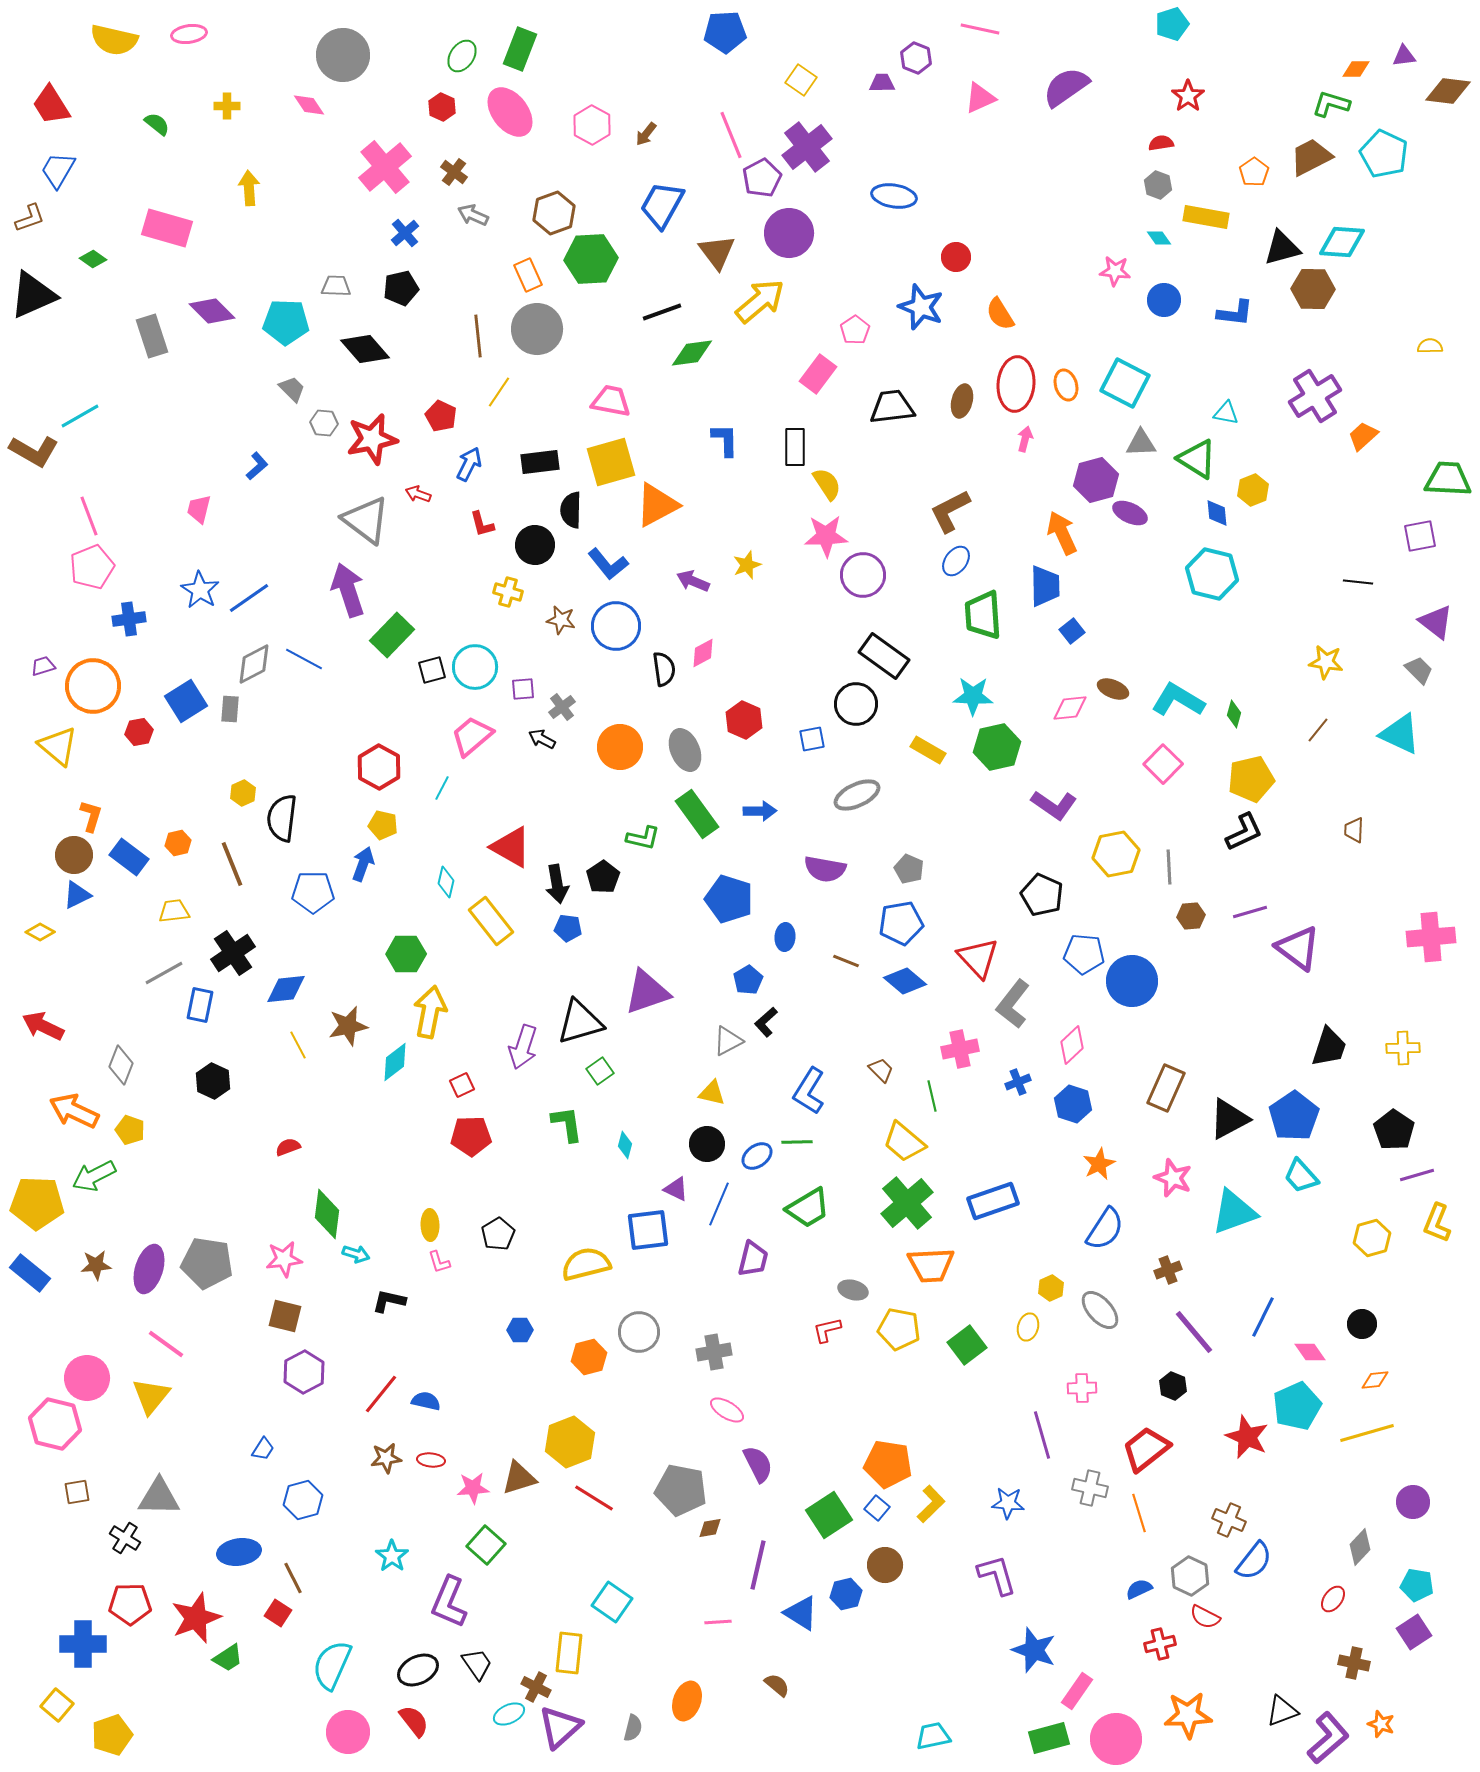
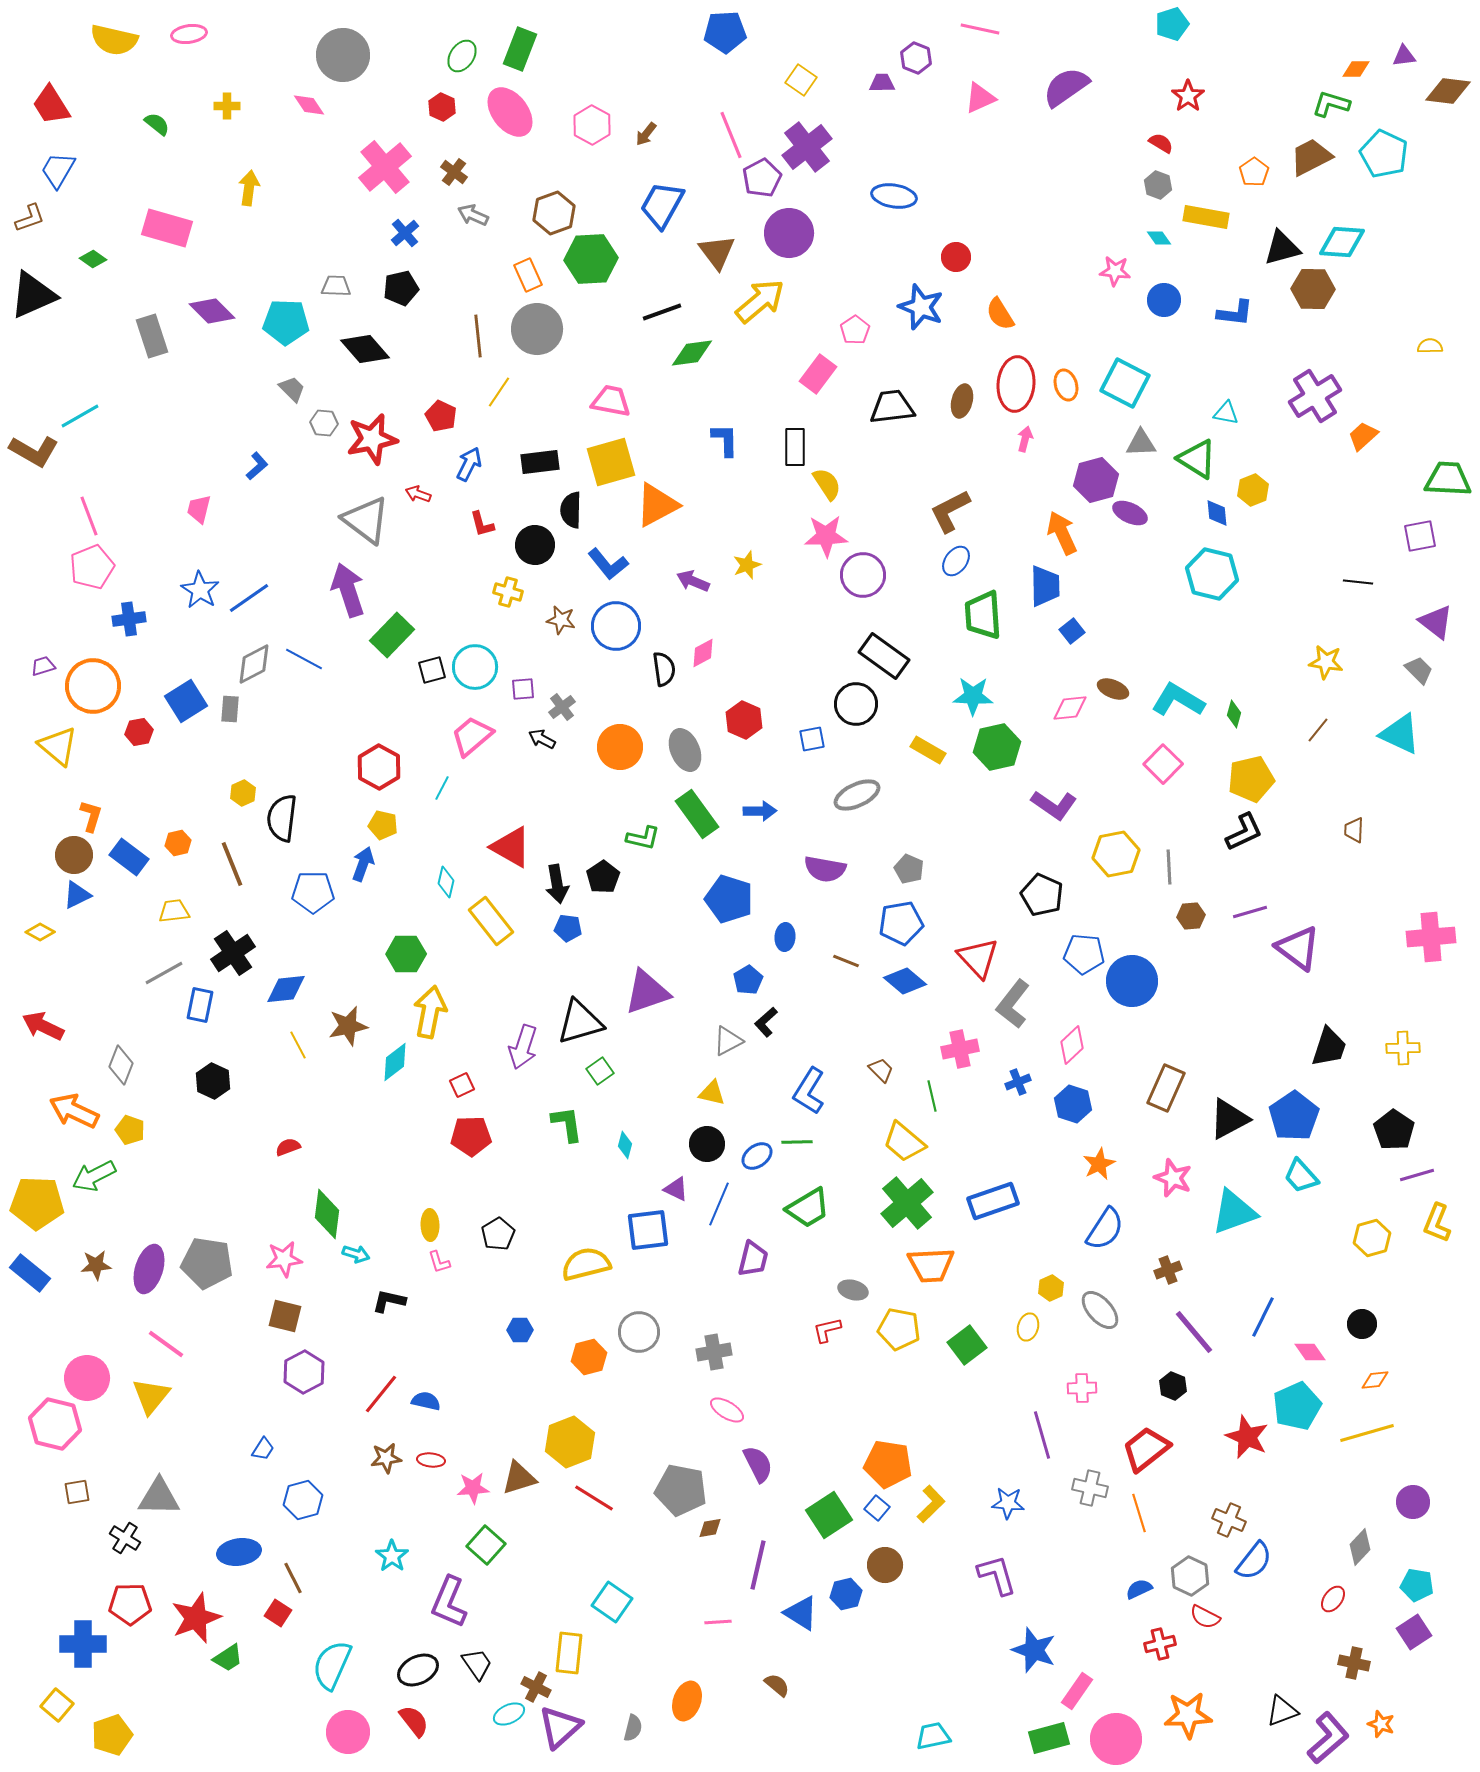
red semicircle at (1161, 143): rotated 40 degrees clockwise
yellow arrow at (249, 188): rotated 12 degrees clockwise
